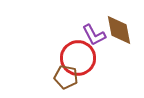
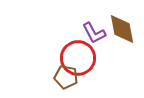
brown diamond: moved 3 px right, 1 px up
purple L-shape: moved 2 px up
